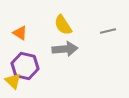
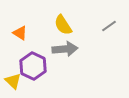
gray line: moved 1 px right, 5 px up; rotated 21 degrees counterclockwise
purple hexagon: moved 8 px right; rotated 12 degrees clockwise
